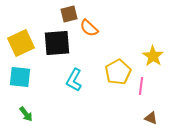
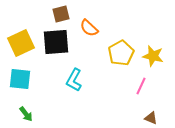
brown square: moved 8 px left
black square: moved 1 px left, 1 px up
yellow star: rotated 20 degrees counterclockwise
yellow pentagon: moved 3 px right, 19 px up
cyan square: moved 2 px down
pink line: rotated 18 degrees clockwise
